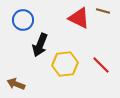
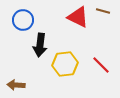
red triangle: moved 1 px left, 1 px up
black arrow: rotated 15 degrees counterclockwise
brown arrow: moved 1 px down; rotated 18 degrees counterclockwise
